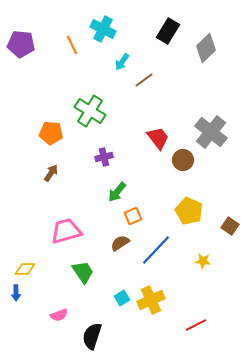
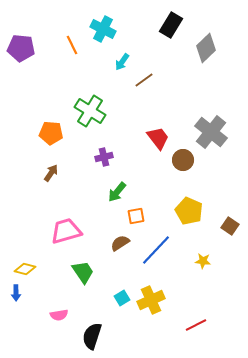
black rectangle: moved 3 px right, 6 px up
purple pentagon: moved 4 px down
orange square: moved 3 px right; rotated 12 degrees clockwise
yellow diamond: rotated 15 degrees clockwise
pink semicircle: rotated 12 degrees clockwise
